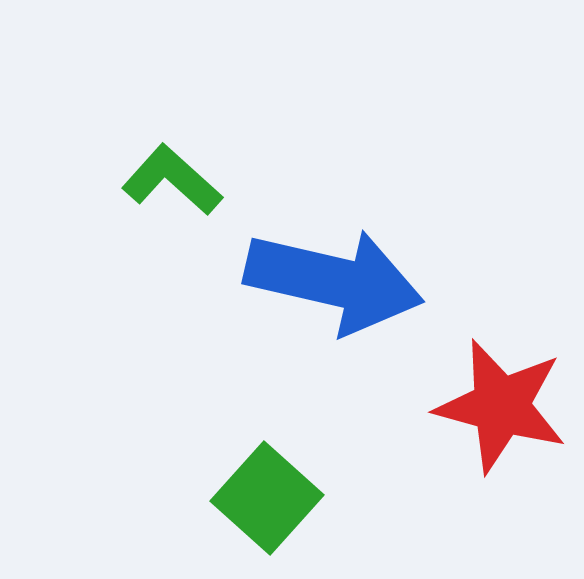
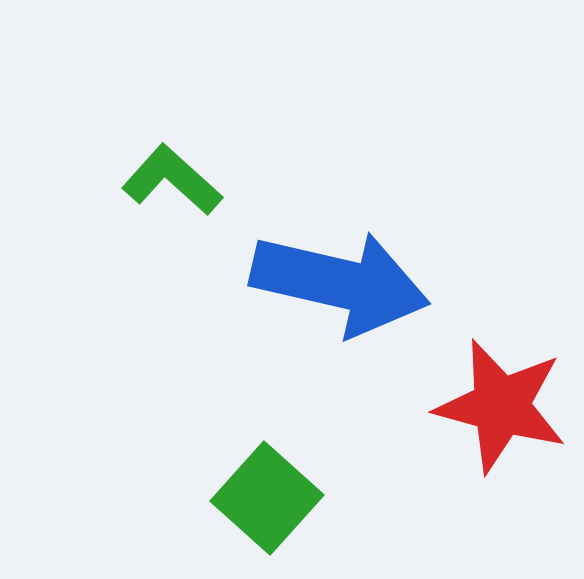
blue arrow: moved 6 px right, 2 px down
